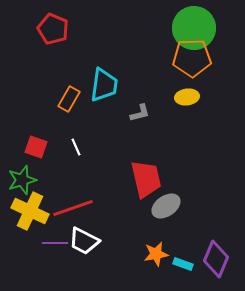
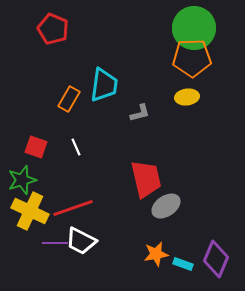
white trapezoid: moved 3 px left
